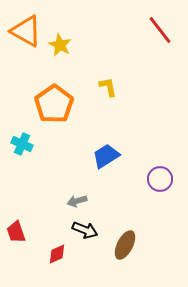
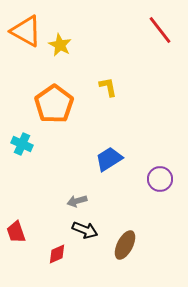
blue trapezoid: moved 3 px right, 3 px down
